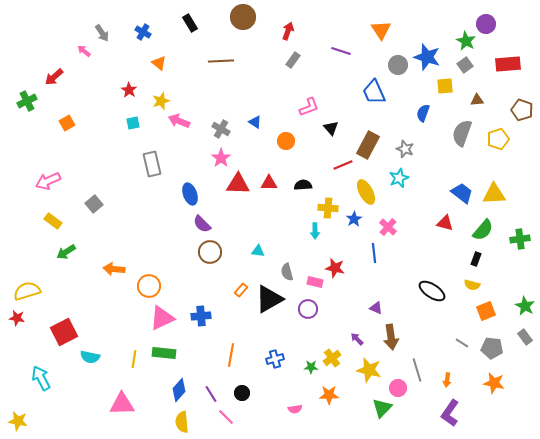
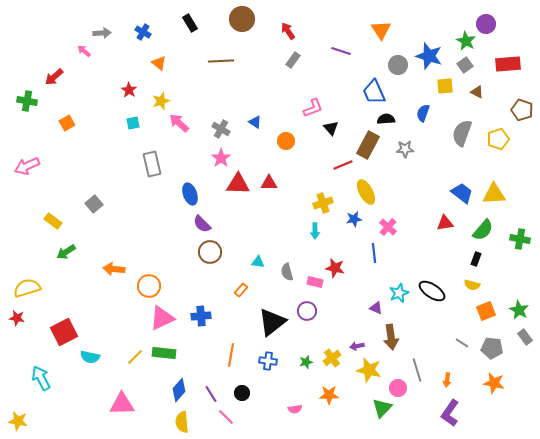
brown circle at (243, 17): moved 1 px left, 2 px down
red arrow at (288, 31): rotated 54 degrees counterclockwise
gray arrow at (102, 33): rotated 60 degrees counterclockwise
blue star at (427, 57): moved 2 px right, 1 px up
brown triangle at (477, 100): moved 8 px up; rotated 32 degrees clockwise
green cross at (27, 101): rotated 36 degrees clockwise
pink L-shape at (309, 107): moved 4 px right, 1 px down
pink arrow at (179, 121): moved 2 px down; rotated 20 degrees clockwise
gray star at (405, 149): rotated 24 degrees counterclockwise
cyan star at (399, 178): moved 115 px down
pink arrow at (48, 181): moved 21 px left, 15 px up
black semicircle at (303, 185): moved 83 px right, 66 px up
yellow cross at (328, 208): moved 5 px left, 5 px up; rotated 24 degrees counterclockwise
blue star at (354, 219): rotated 21 degrees clockwise
red triangle at (445, 223): rotated 24 degrees counterclockwise
green cross at (520, 239): rotated 18 degrees clockwise
cyan triangle at (258, 251): moved 11 px down
yellow semicircle at (27, 291): moved 3 px up
black triangle at (269, 299): moved 3 px right, 23 px down; rotated 8 degrees counterclockwise
green star at (525, 306): moved 6 px left, 4 px down
purple circle at (308, 309): moved 1 px left, 2 px down
purple arrow at (357, 339): moved 7 px down; rotated 56 degrees counterclockwise
yellow line at (134, 359): moved 1 px right, 2 px up; rotated 36 degrees clockwise
blue cross at (275, 359): moved 7 px left, 2 px down; rotated 24 degrees clockwise
green star at (311, 367): moved 5 px left, 5 px up; rotated 16 degrees counterclockwise
